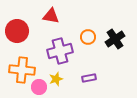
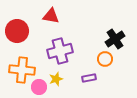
orange circle: moved 17 px right, 22 px down
